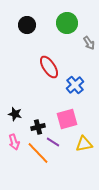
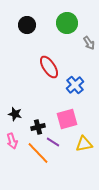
pink arrow: moved 2 px left, 1 px up
